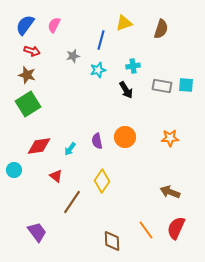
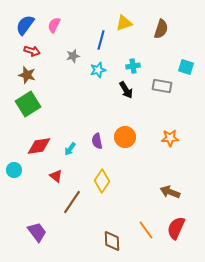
cyan square: moved 18 px up; rotated 14 degrees clockwise
